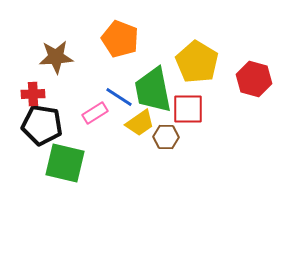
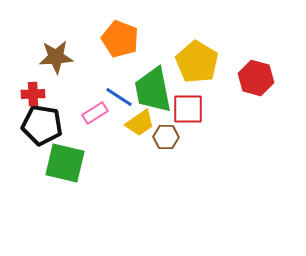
red hexagon: moved 2 px right, 1 px up
